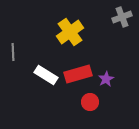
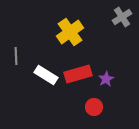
gray cross: rotated 12 degrees counterclockwise
gray line: moved 3 px right, 4 px down
red circle: moved 4 px right, 5 px down
